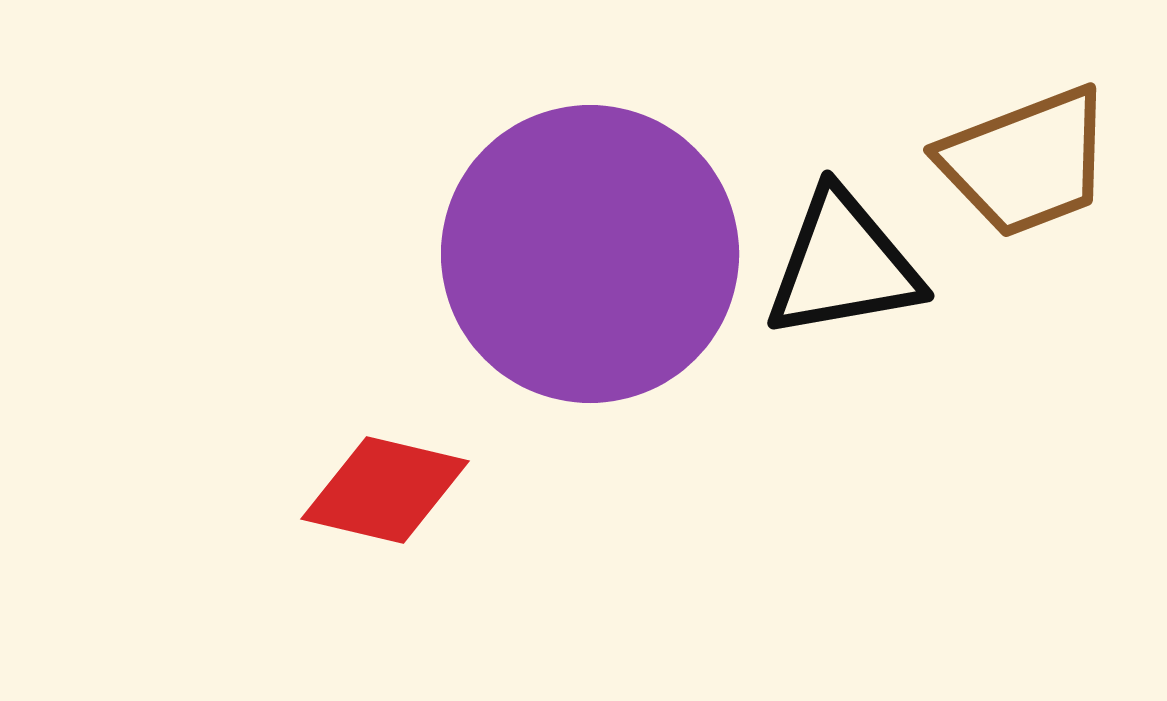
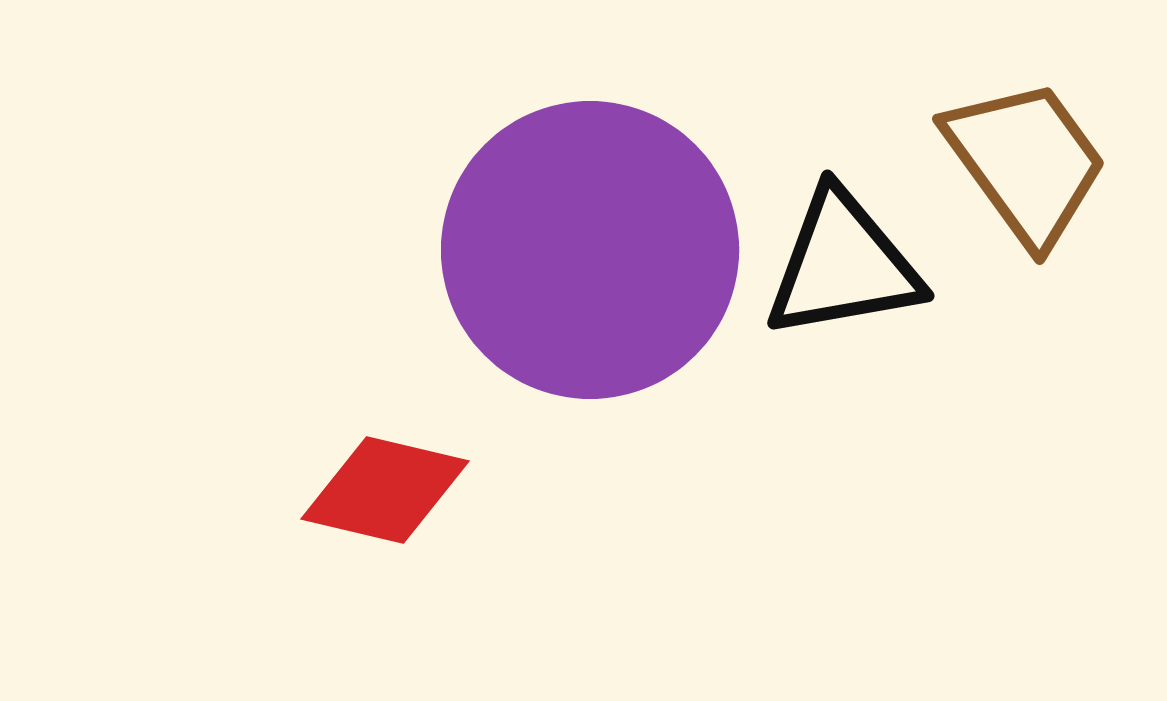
brown trapezoid: rotated 105 degrees counterclockwise
purple circle: moved 4 px up
